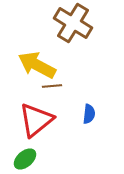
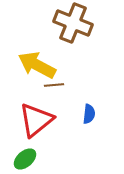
brown cross: rotated 9 degrees counterclockwise
brown line: moved 2 px right, 1 px up
